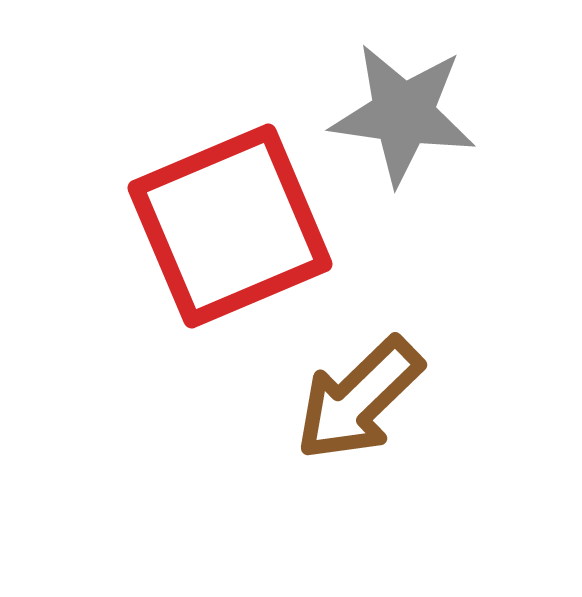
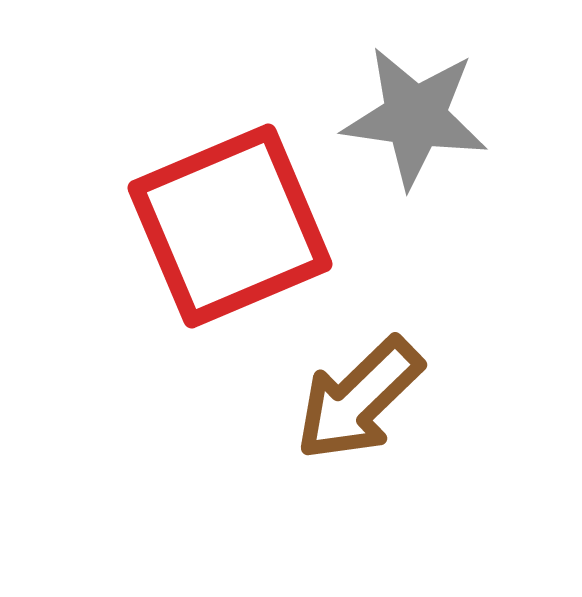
gray star: moved 12 px right, 3 px down
